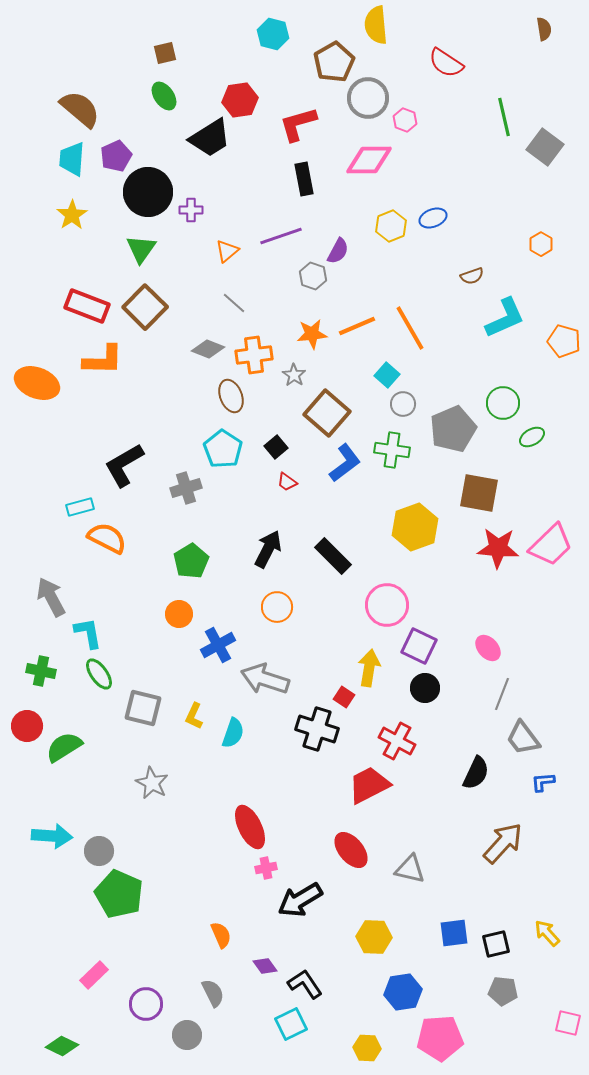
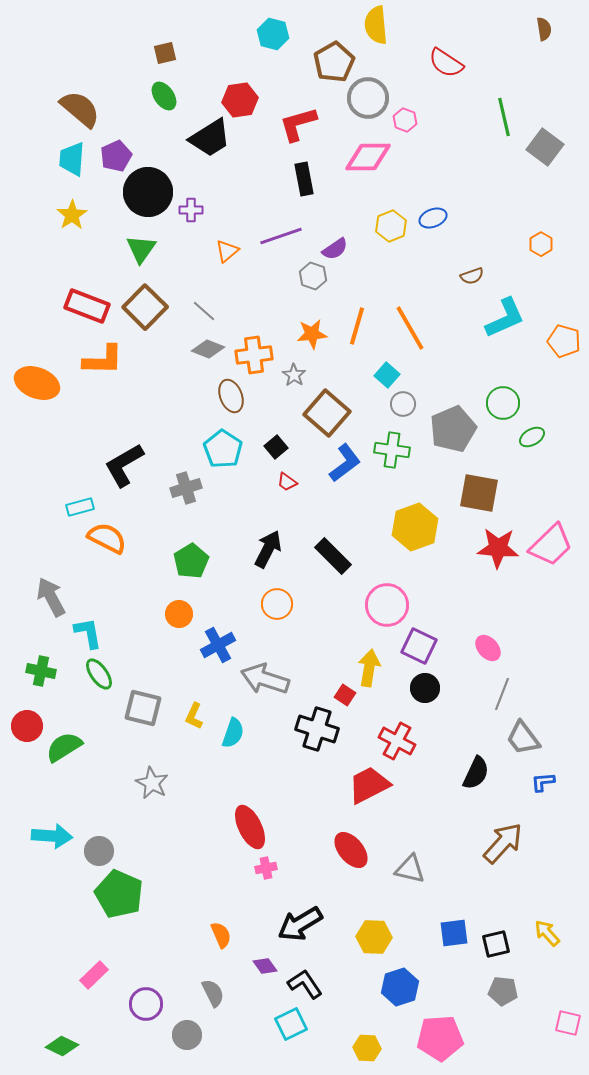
pink diamond at (369, 160): moved 1 px left, 3 px up
purple semicircle at (338, 251): moved 3 px left, 2 px up; rotated 28 degrees clockwise
gray line at (234, 303): moved 30 px left, 8 px down
orange line at (357, 326): rotated 51 degrees counterclockwise
orange circle at (277, 607): moved 3 px up
red square at (344, 697): moved 1 px right, 2 px up
black arrow at (300, 900): moved 24 px down
blue hexagon at (403, 992): moved 3 px left, 5 px up; rotated 9 degrees counterclockwise
